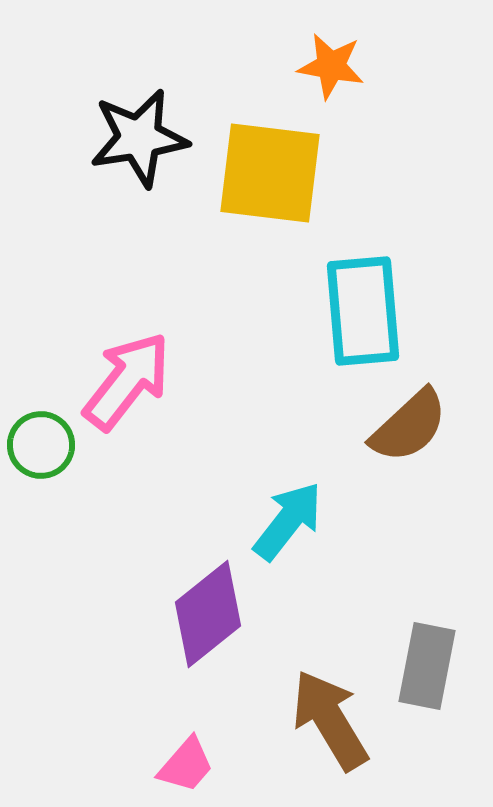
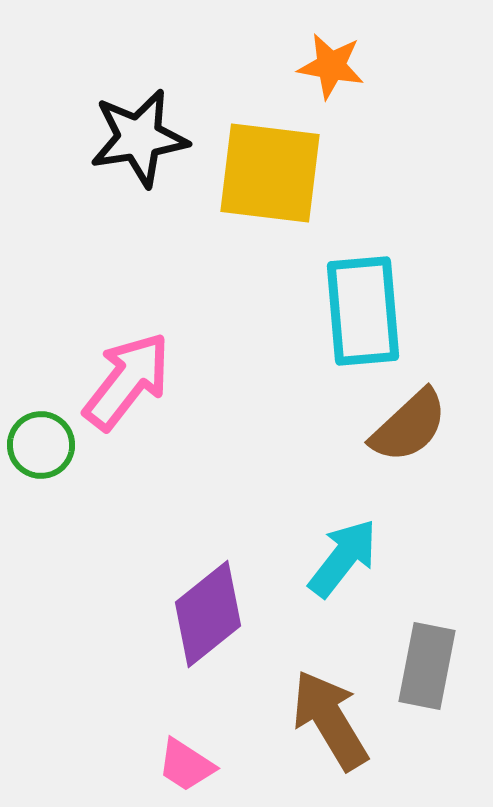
cyan arrow: moved 55 px right, 37 px down
pink trapezoid: rotated 82 degrees clockwise
